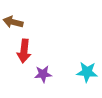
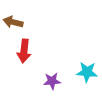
purple star: moved 9 px right, 7 px down
